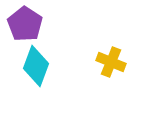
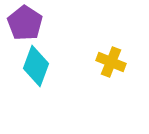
purple pentagon: moved 1 px up
